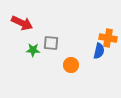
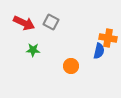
red arrow: moved 2 px right
gray square: moved 21 px up; rotated 21 degrees clockwise
orange circle: moved 1 px down
